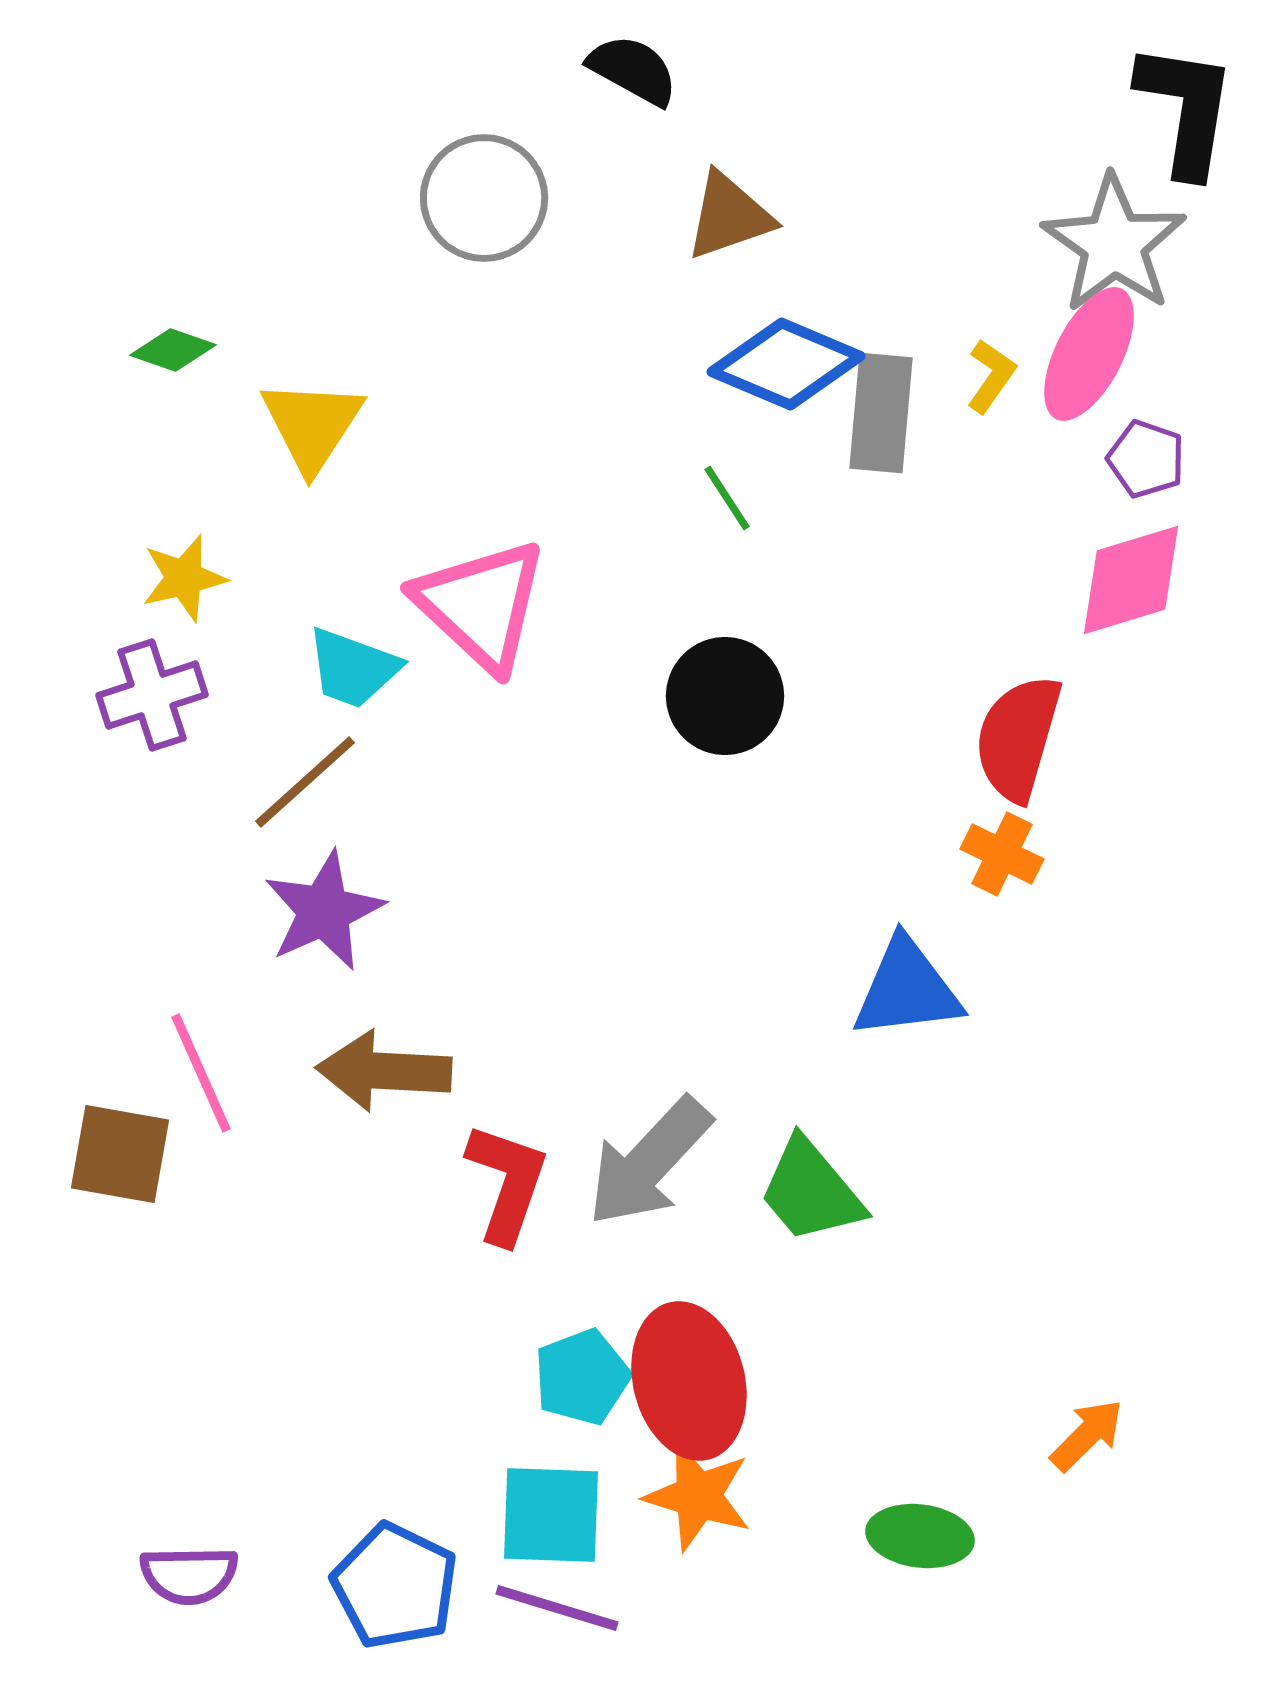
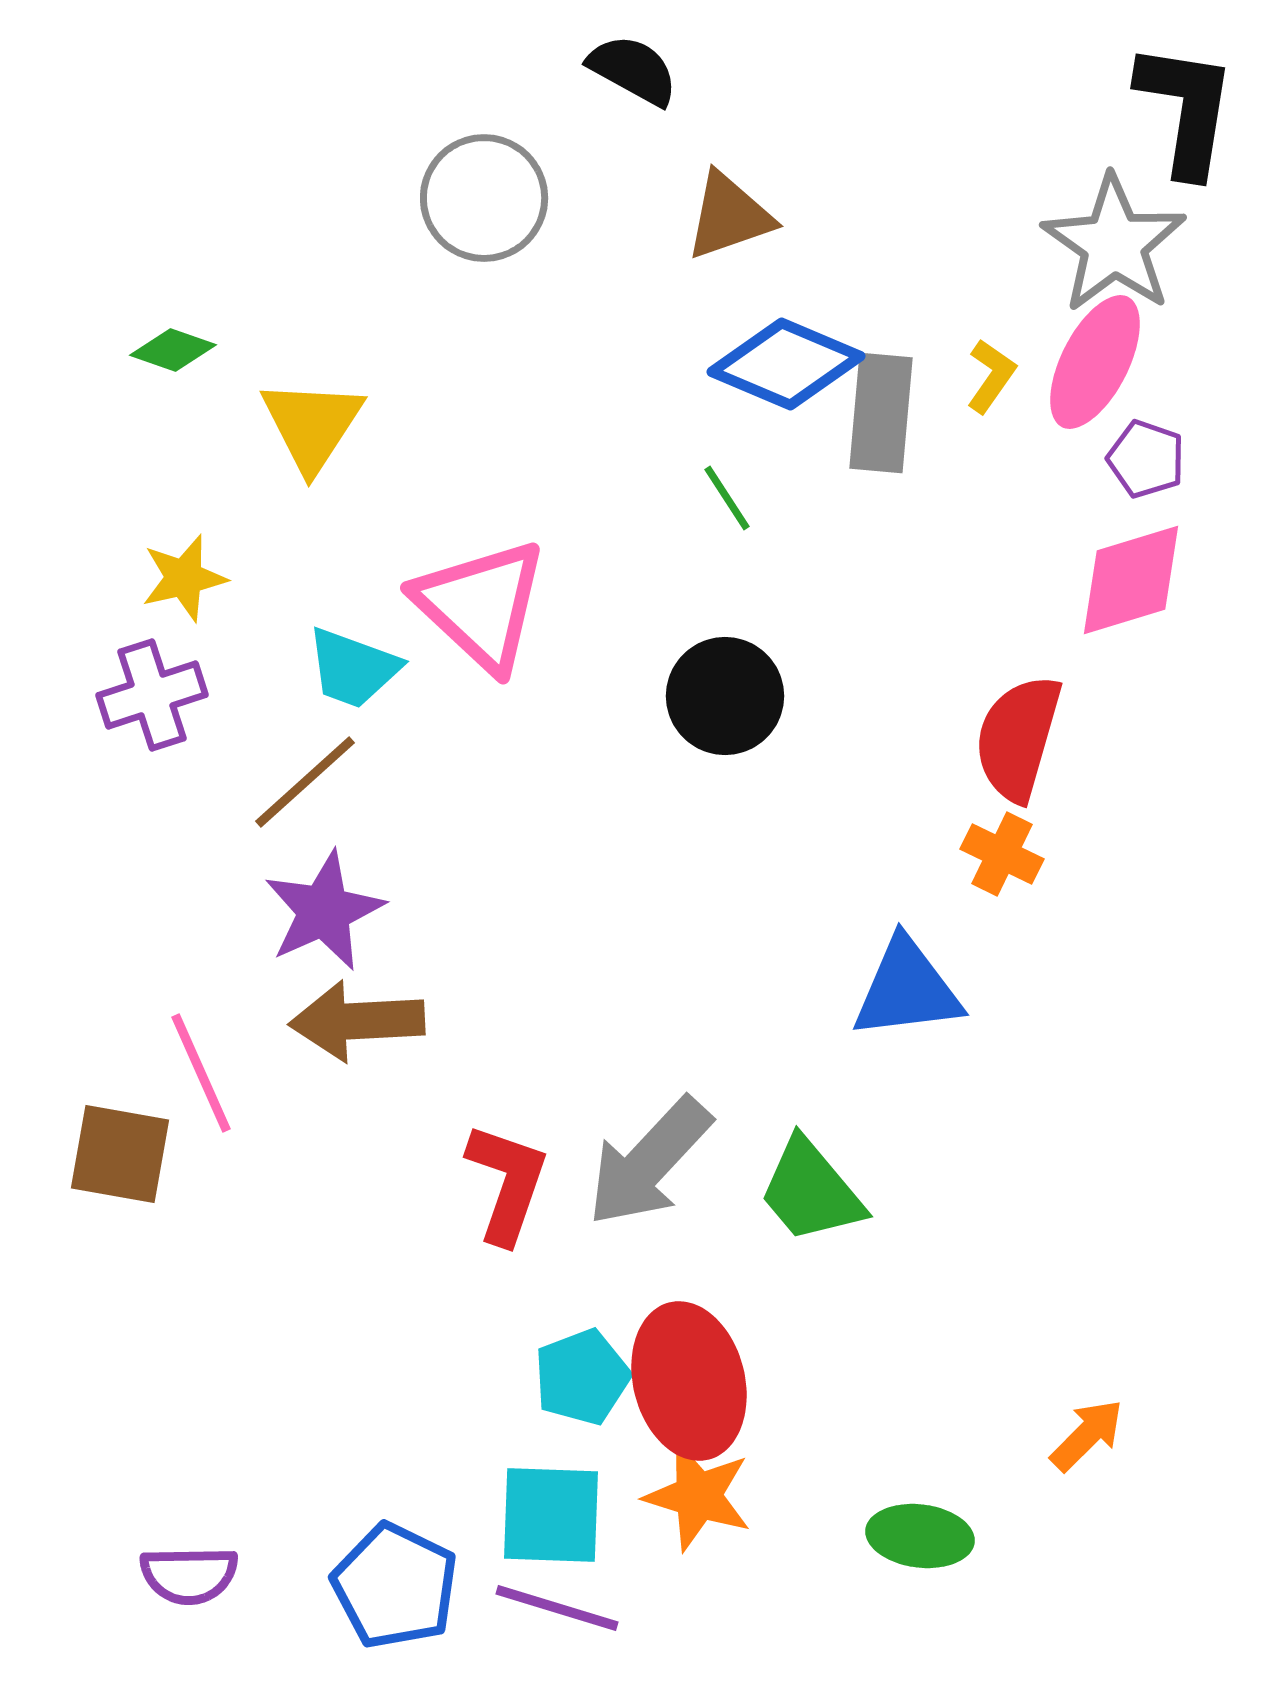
pink ellipse: moved 6 px right, 8 px down
brown arrow: moved 27 px left, 50 px up; rotated 6 degrees counterclockwise
